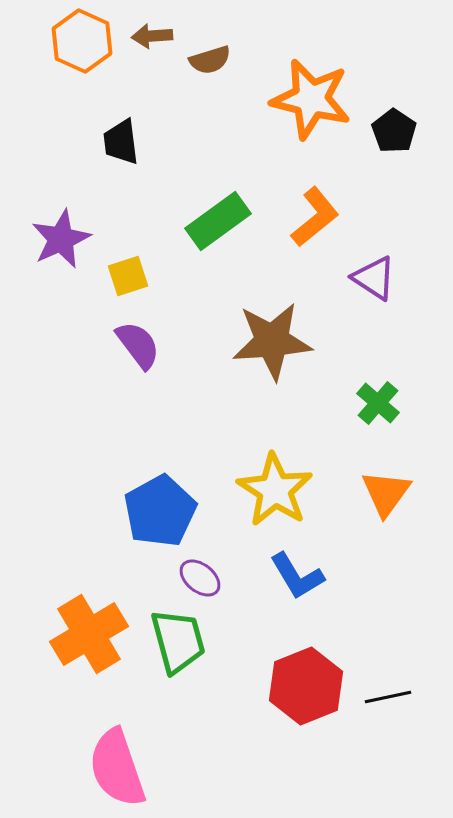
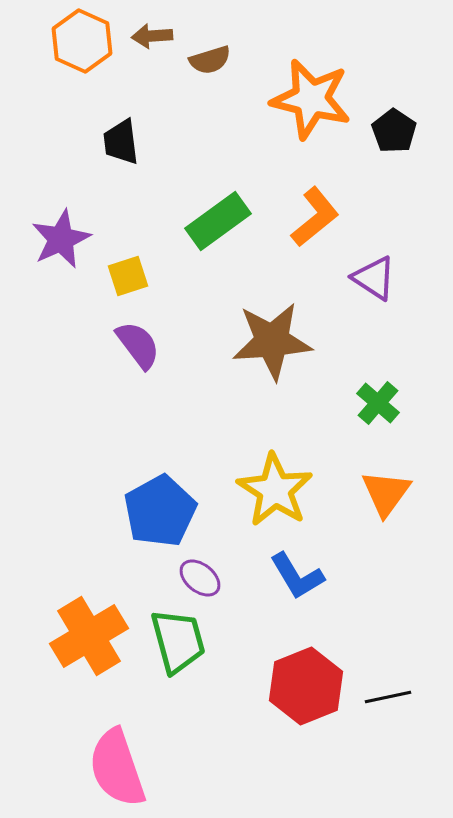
orange cross: moved 2 px down
